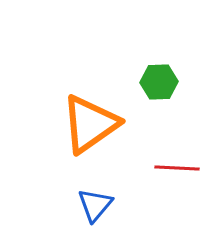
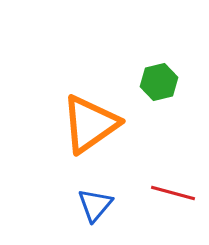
green hexagon: rotated 12 degrees counterclockwise
red line: moved 4 px left, 25 px down; rotated 12 degrees clockwise
